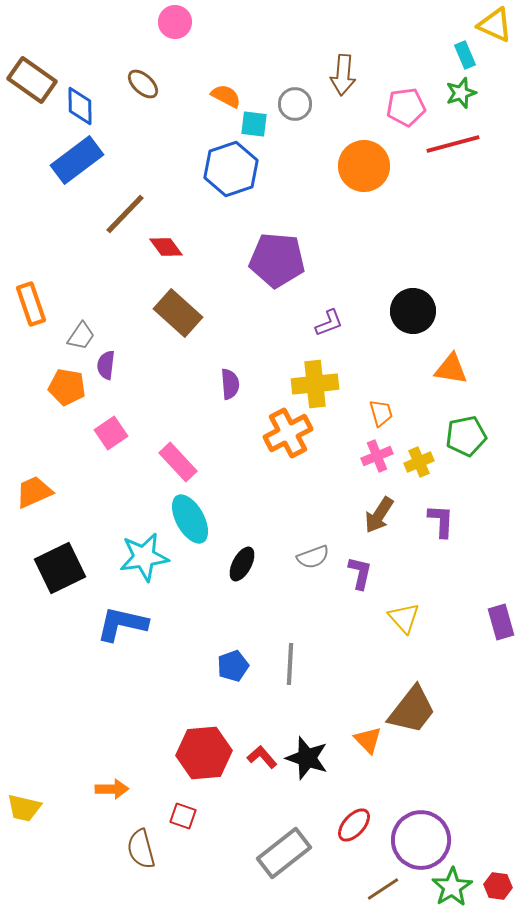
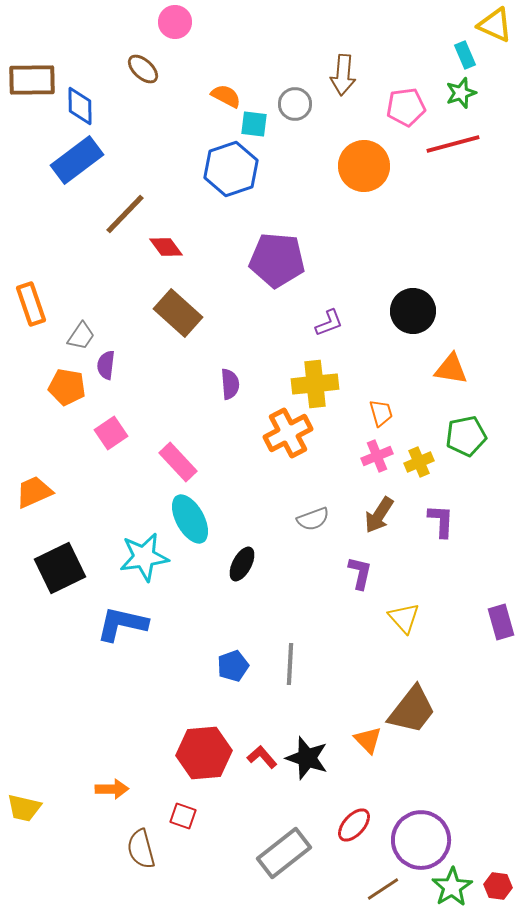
brown rectangle at (32, 80): rotated 36 degrees counterclockwise
brown ellipse at (143, 84): moved 15 px up
gray semicircle at (313, 557): moved 38 px up
